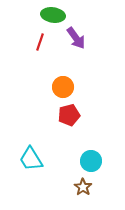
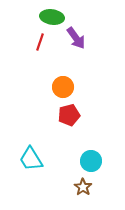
green ellipse: moved 1 px left, 2 px down
